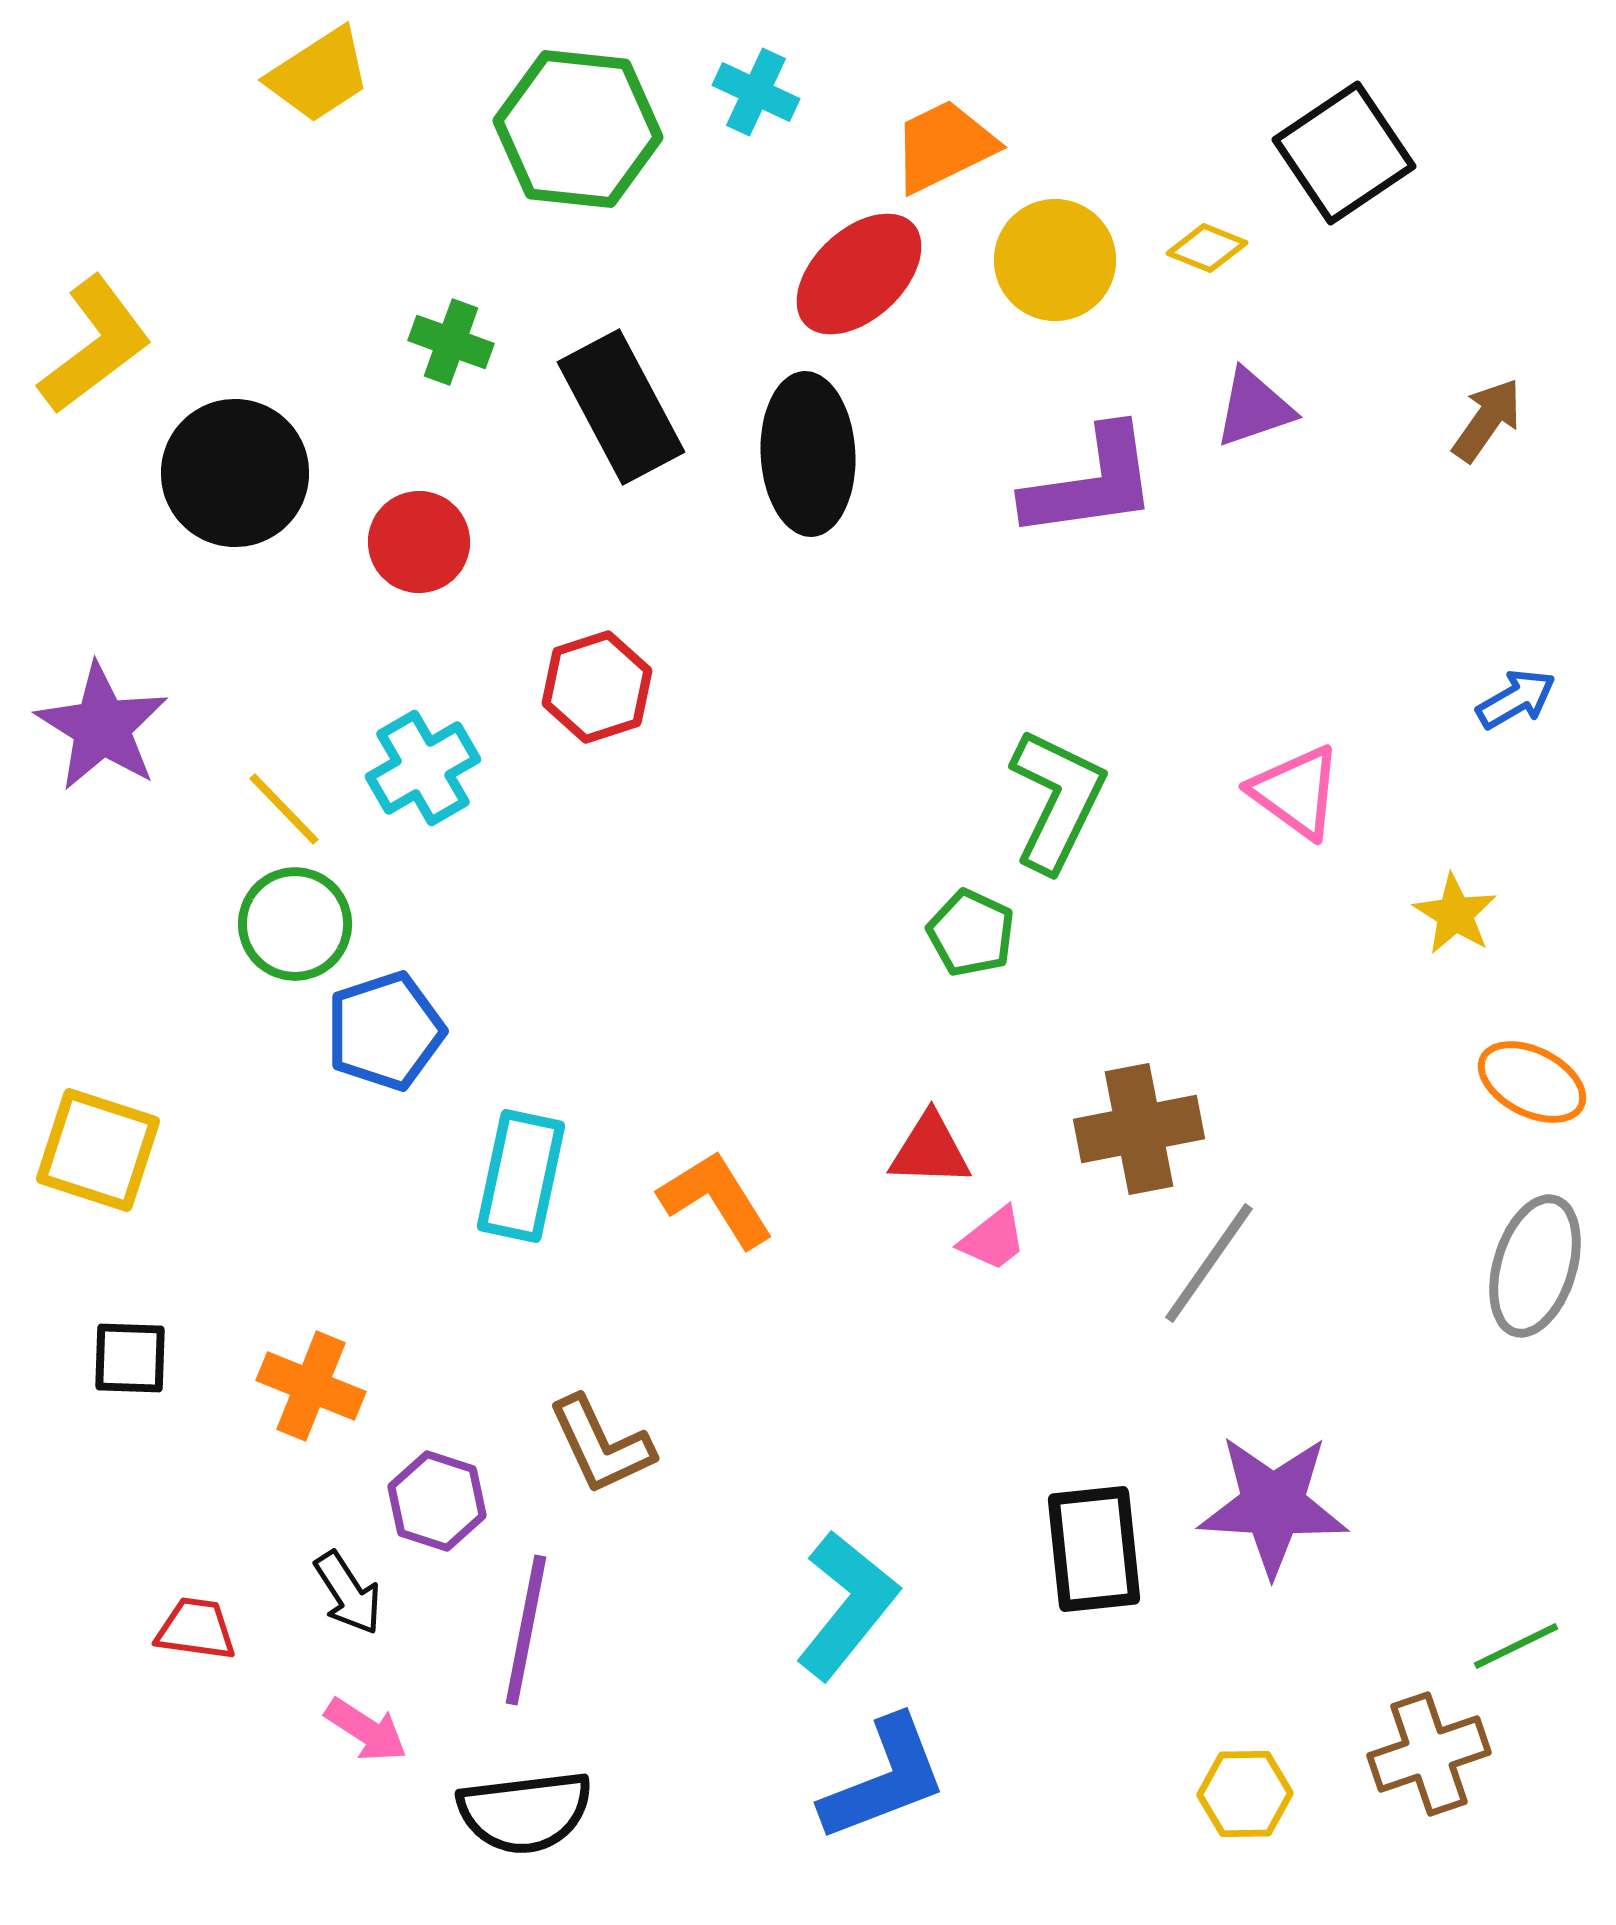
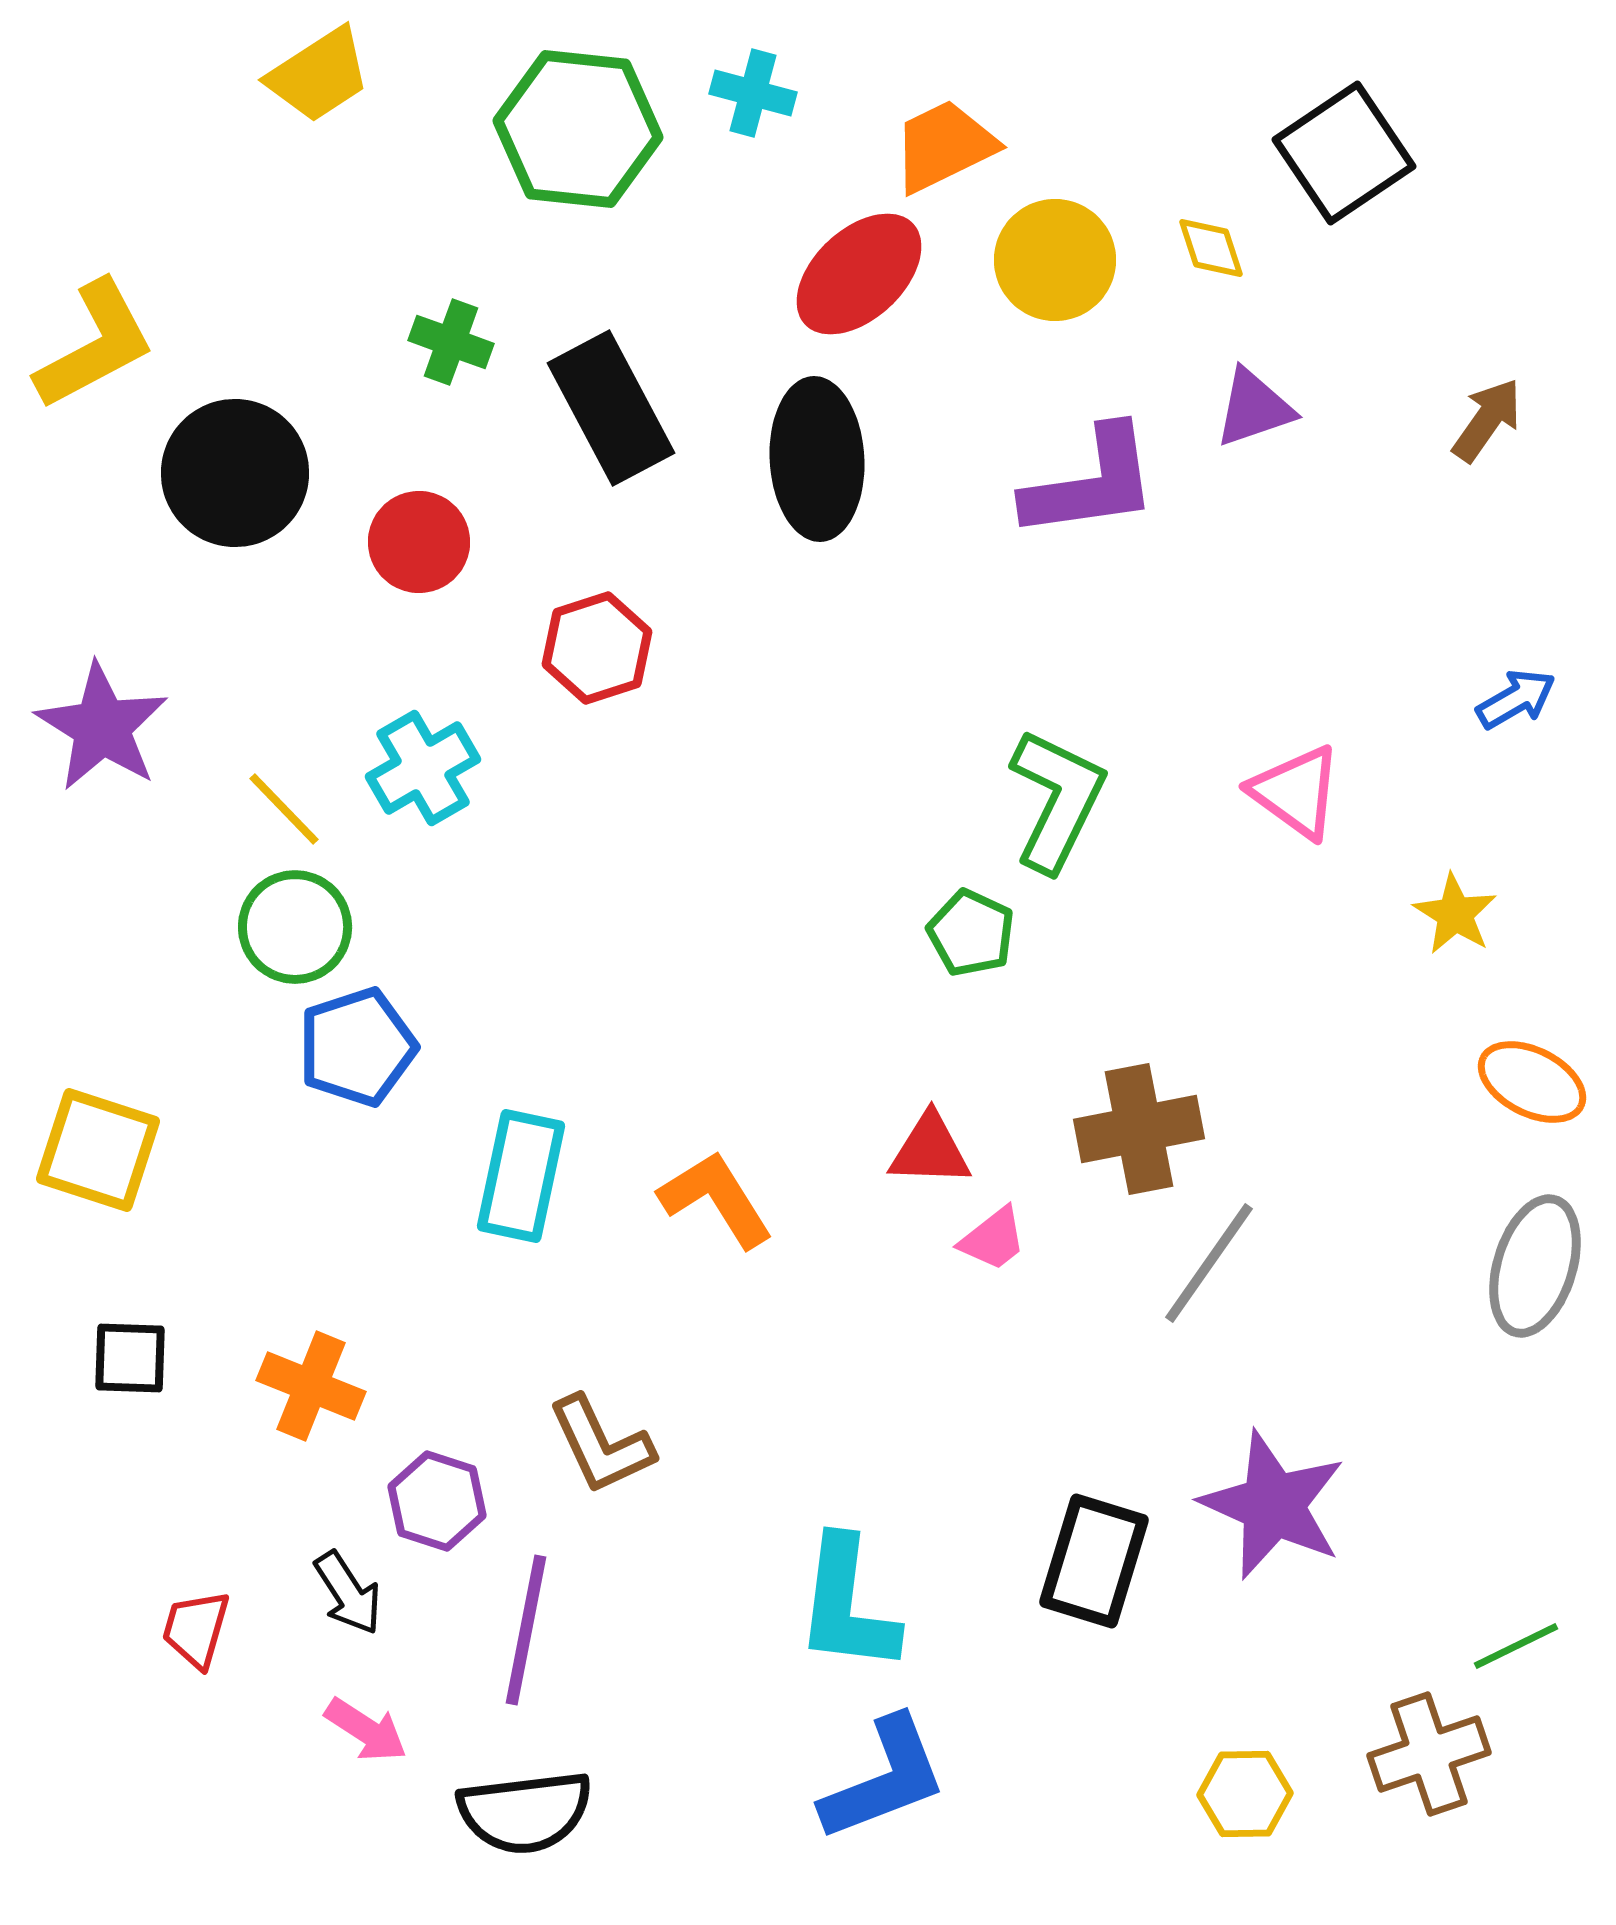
cyan cross at (756, 92): moved 3 px left, 1 px down; rotated 10 degrees counterclockwise
yellow diamond at (1207, 248): moved 4 px right; rotated 50 degrees clockwise
yellow L-shape at (95, 345): rotated 9 degrees clockwise
black rectangle at (621, 407): moved 10 px left, 1 px down
black ellipse at (808, 454): moved 9 px right, 5 px down
red hexagon at (597, 687): moved 39 px up
green circle at (295, 924): moved 3 px down
blue pentagon at (385, 1031): moved 28 px left, 16 px down
purple star at (1273, 1505): rotated 21 degrees clockwise
black rectangle at (1094, 1549): moved 12 px down; rotated 23 degrees clockwise
cyan L-shape at (847, 1605): rotated 148 degrees clockwise
red trapezoid at (196, 1629): rotated 82 degrees counterclockwise
